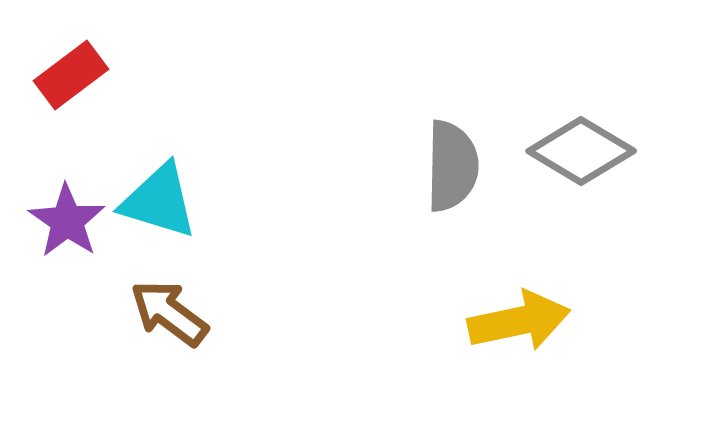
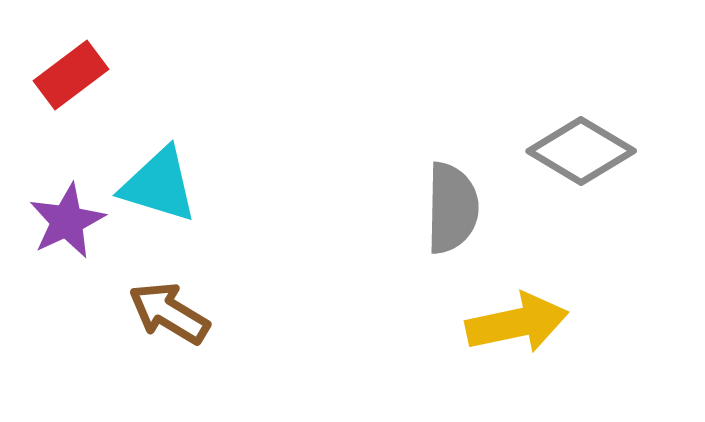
gray semicircle: moved 42 px down
cyan triangle: moved 16 px up
purple star: rotated 12 degrees clockwise
brown arrow: rotated 6 degrees counterclockwise
yellow arrow: moved 2 px left, 2 px down
